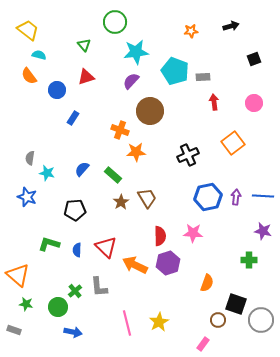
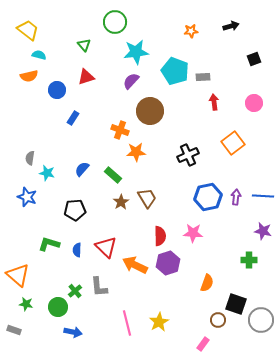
orange semicircle at (29, 76): rotated 66 degrees counterclockwise
